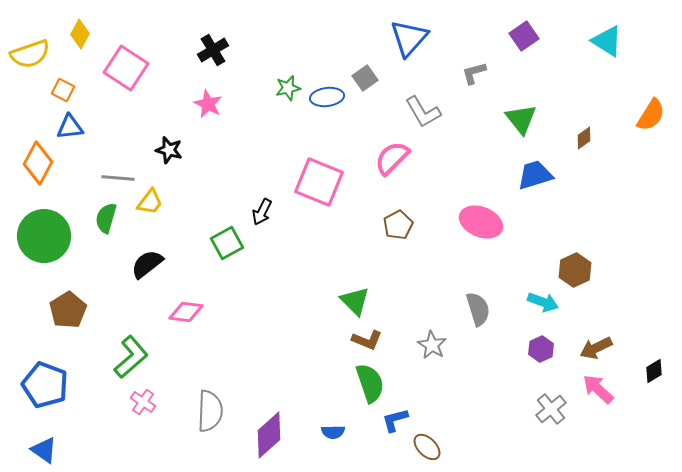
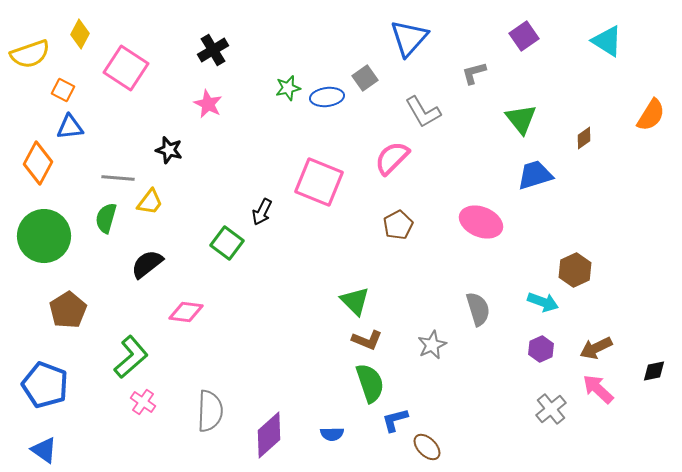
green square at (227, 243): rotated 24 degrees counterclockwise
gray star at (432, 345): rotated 16 degrees clockwise
black diamond at (654, 371): rotated 20 degrees clockwise
blue semicircle at (333, 432): moved 1 px left, 2 px down
